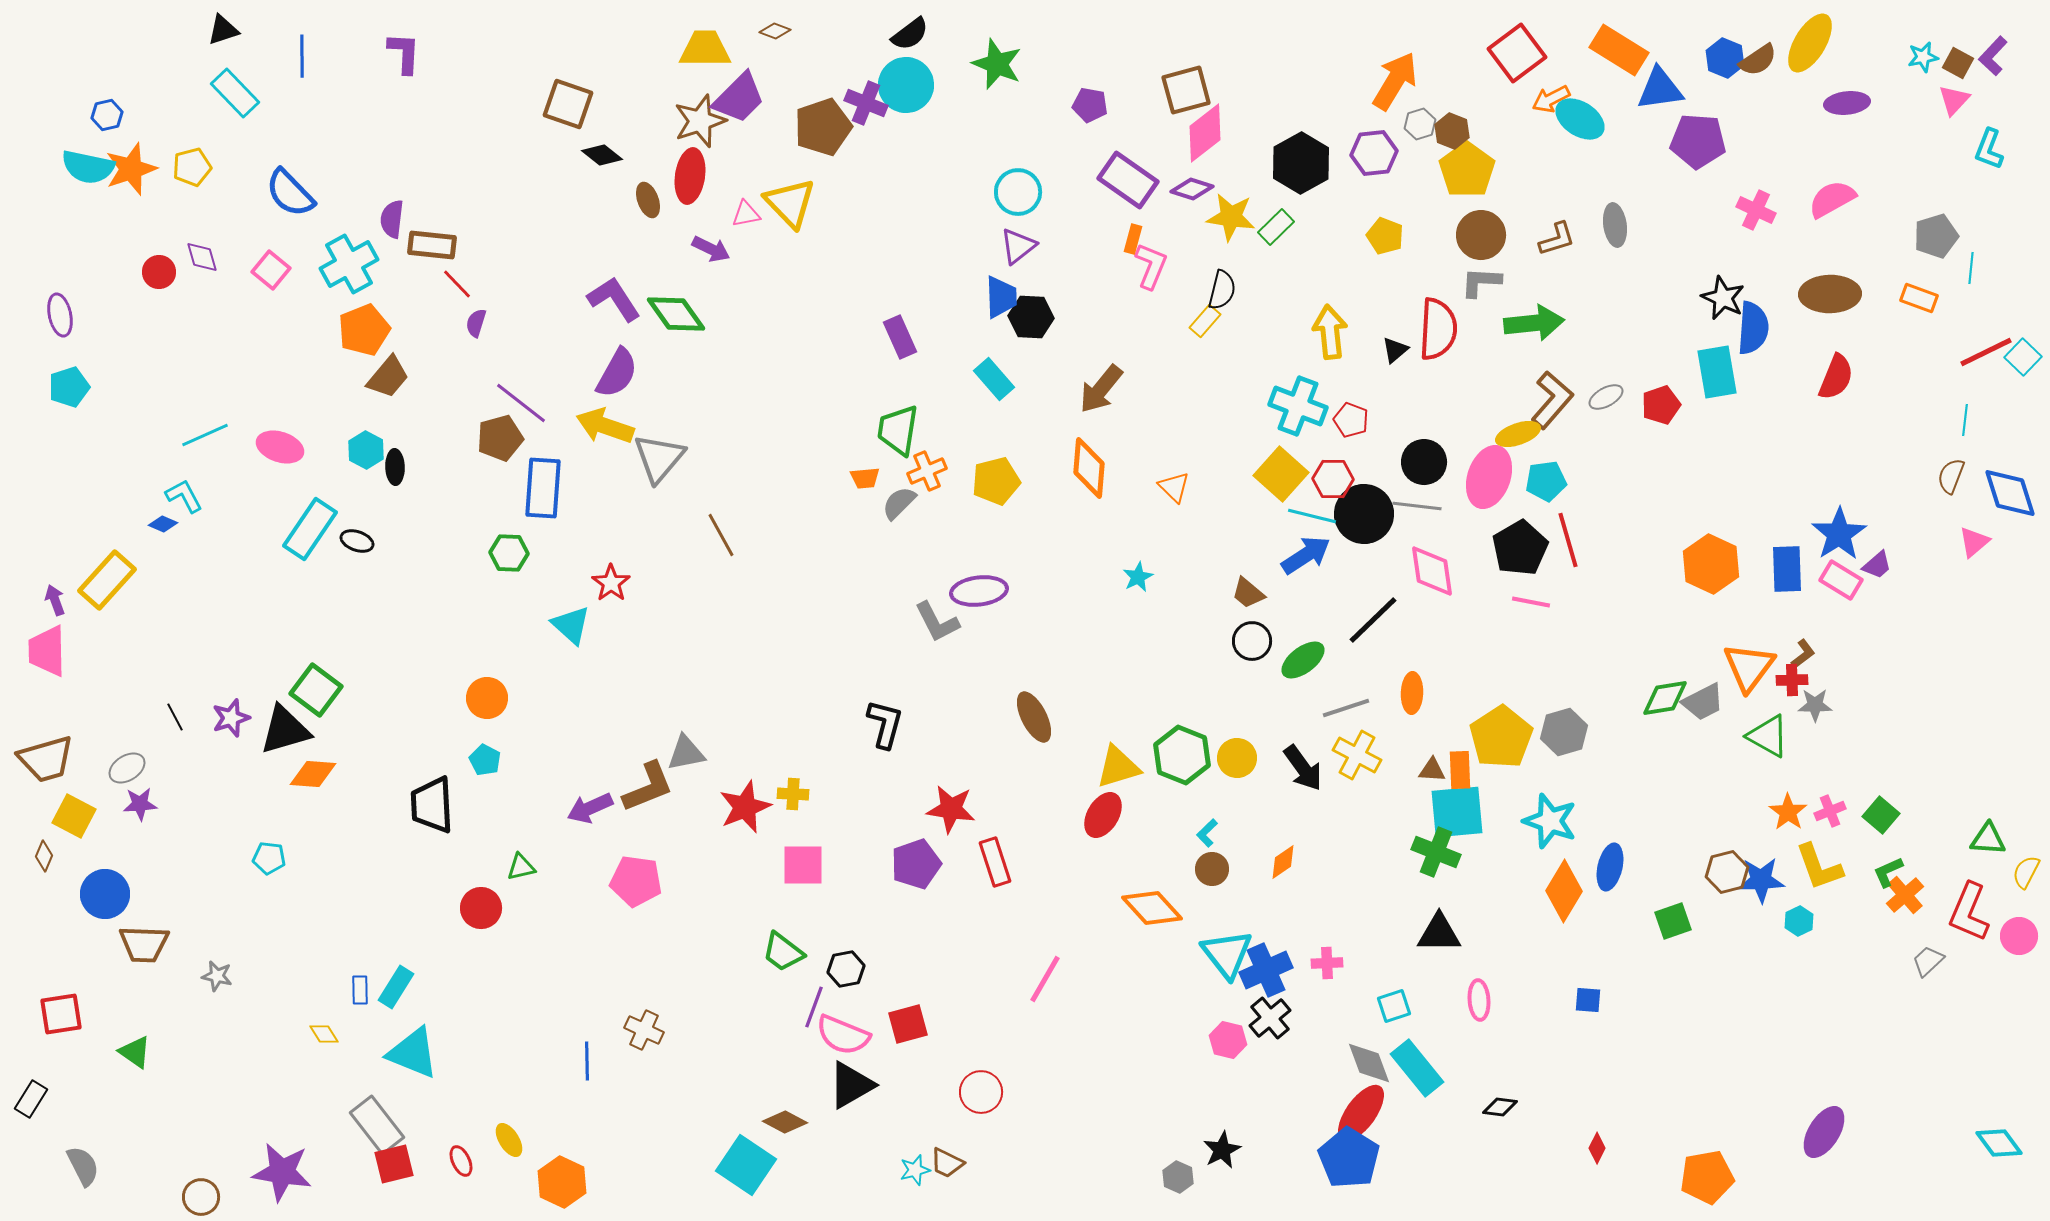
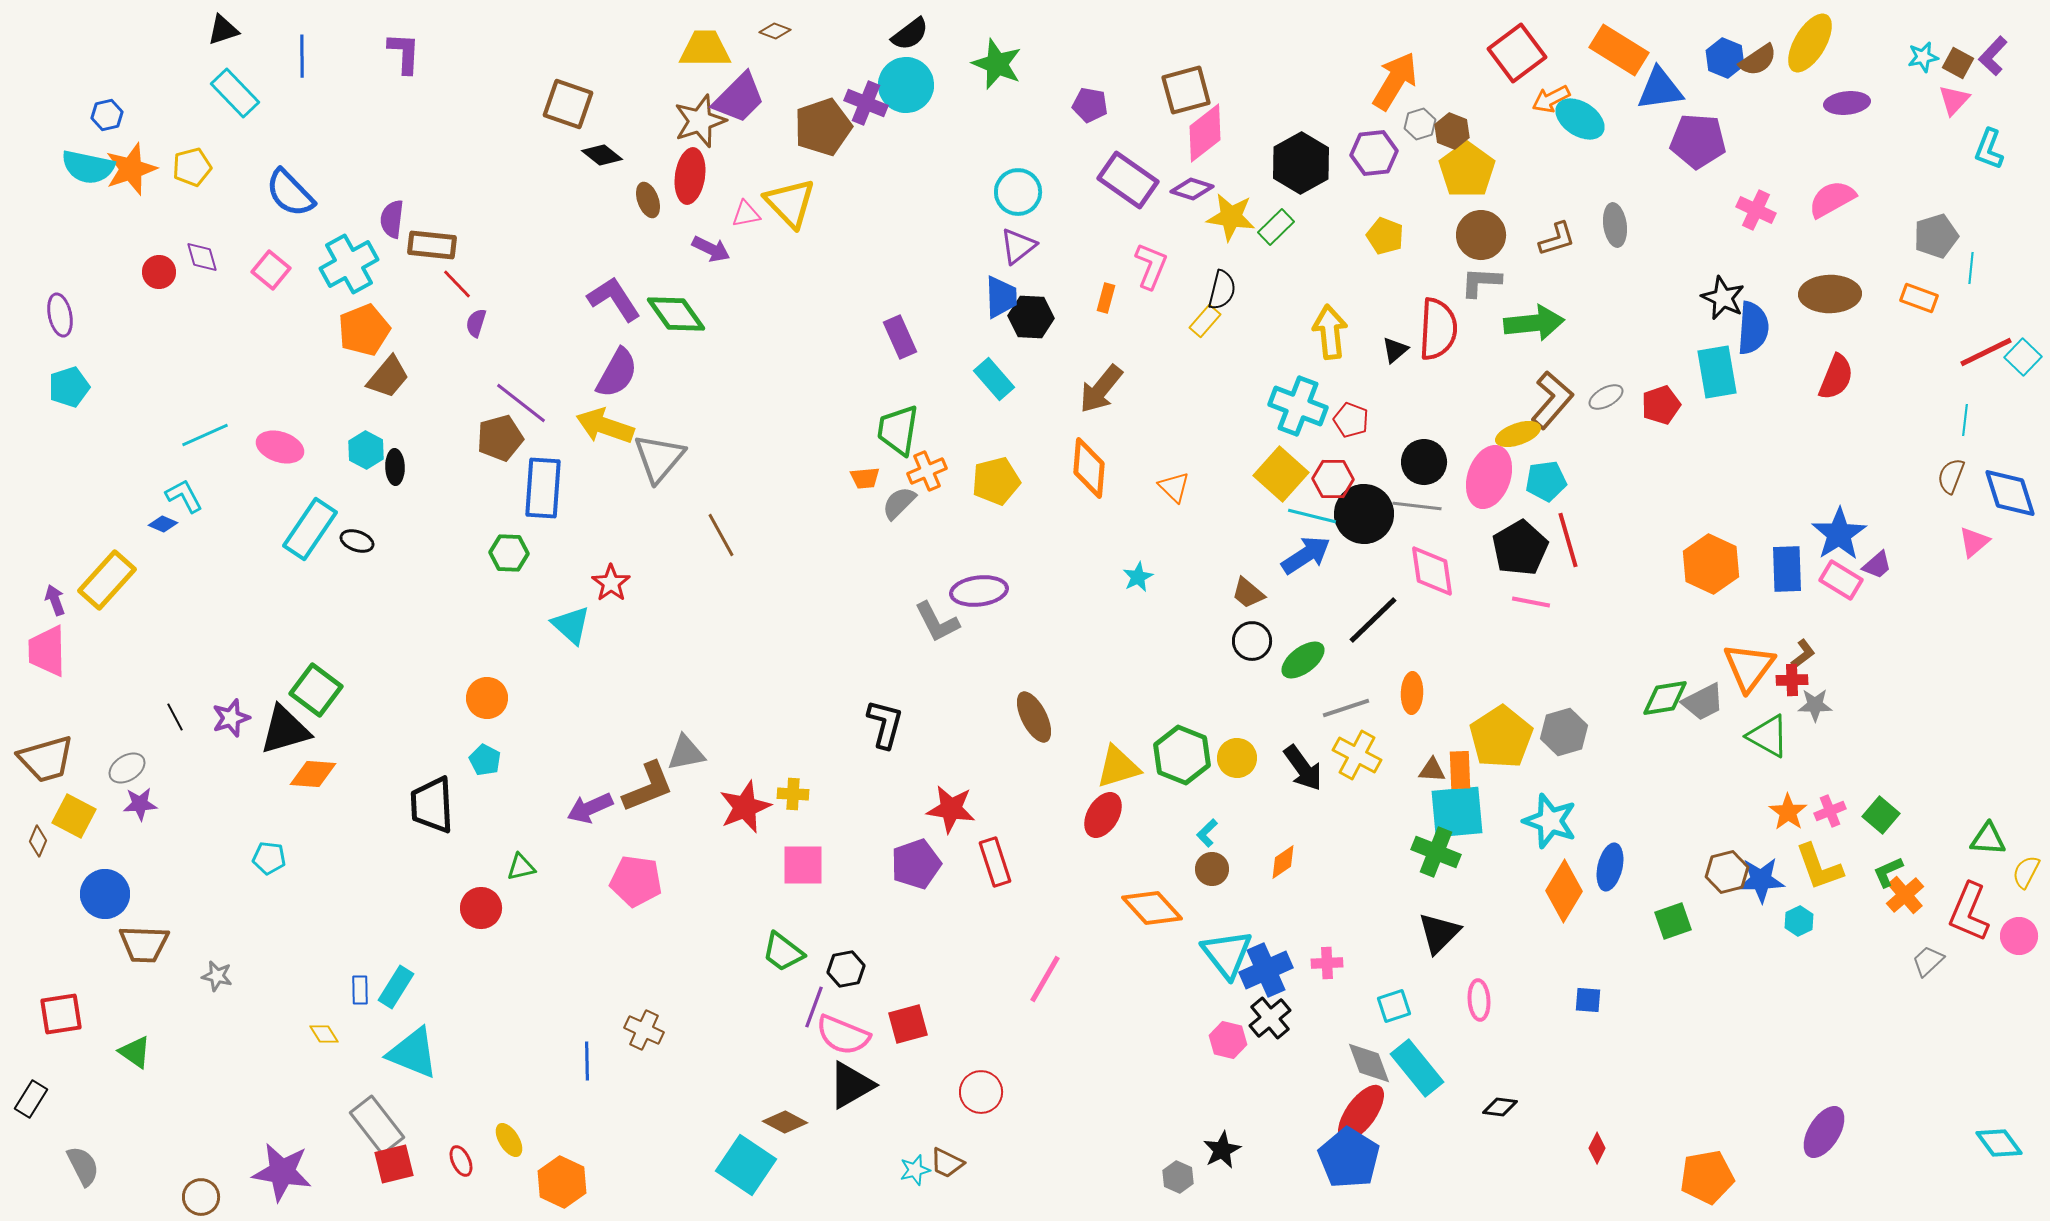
orange rectangle at (1133, 239): moved 27 px left, 59 px down
brown diamond at (44, 856): moved 6 px left, 15 px up
black triangle at (1439, 933): rotated 45 degrees counterclockwise
